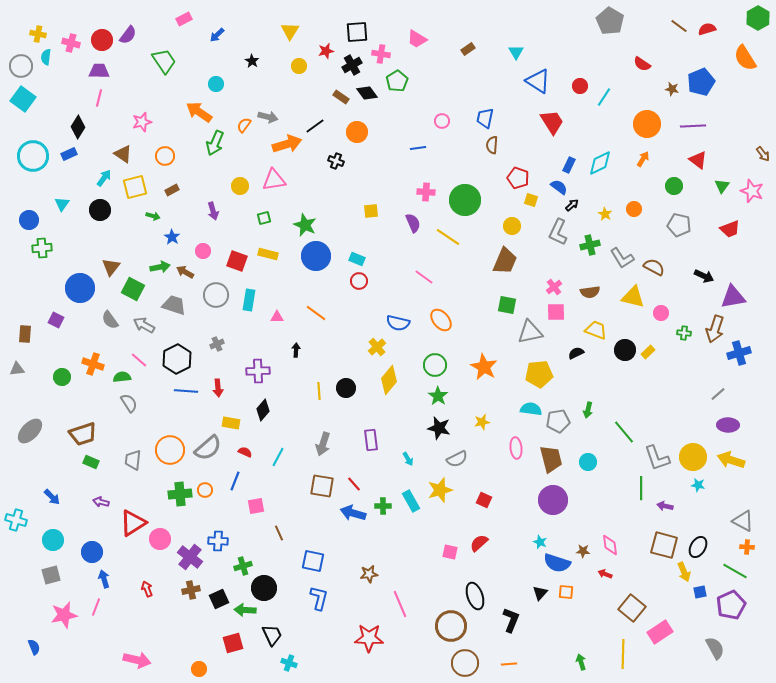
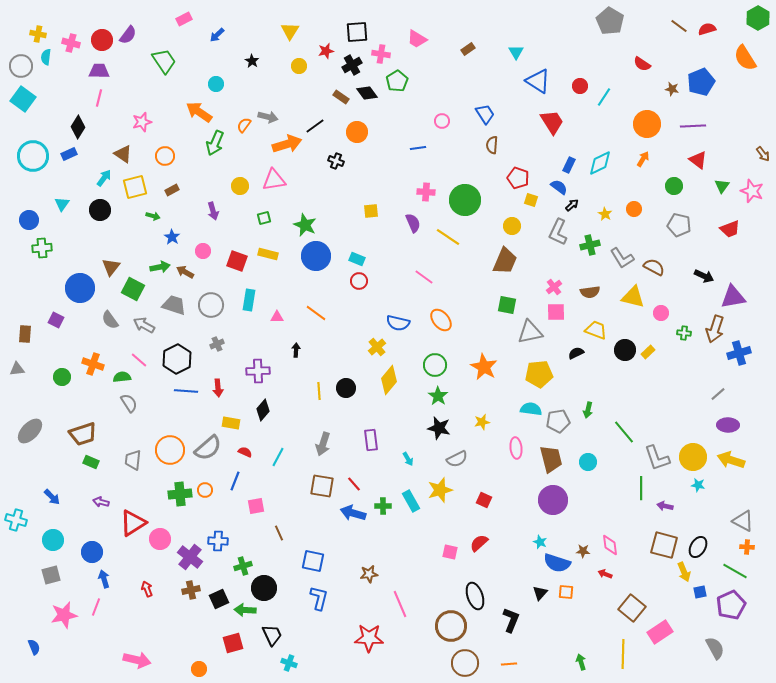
blue trapezoid at (485, 118): moved 4 px up; rotated 135 degrees clockwise
gray circle at (216, 295): moved 5 px left, 10 px down
